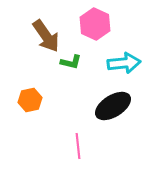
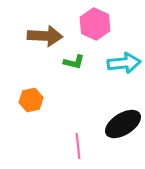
brown arrow: moved 1 px left; rotated 52 degrees counterclockwise
green L-shape: moved 3 px right
orange hexagon: moved 1 px right
black ellipse: moved 10 px right, 18 px down
